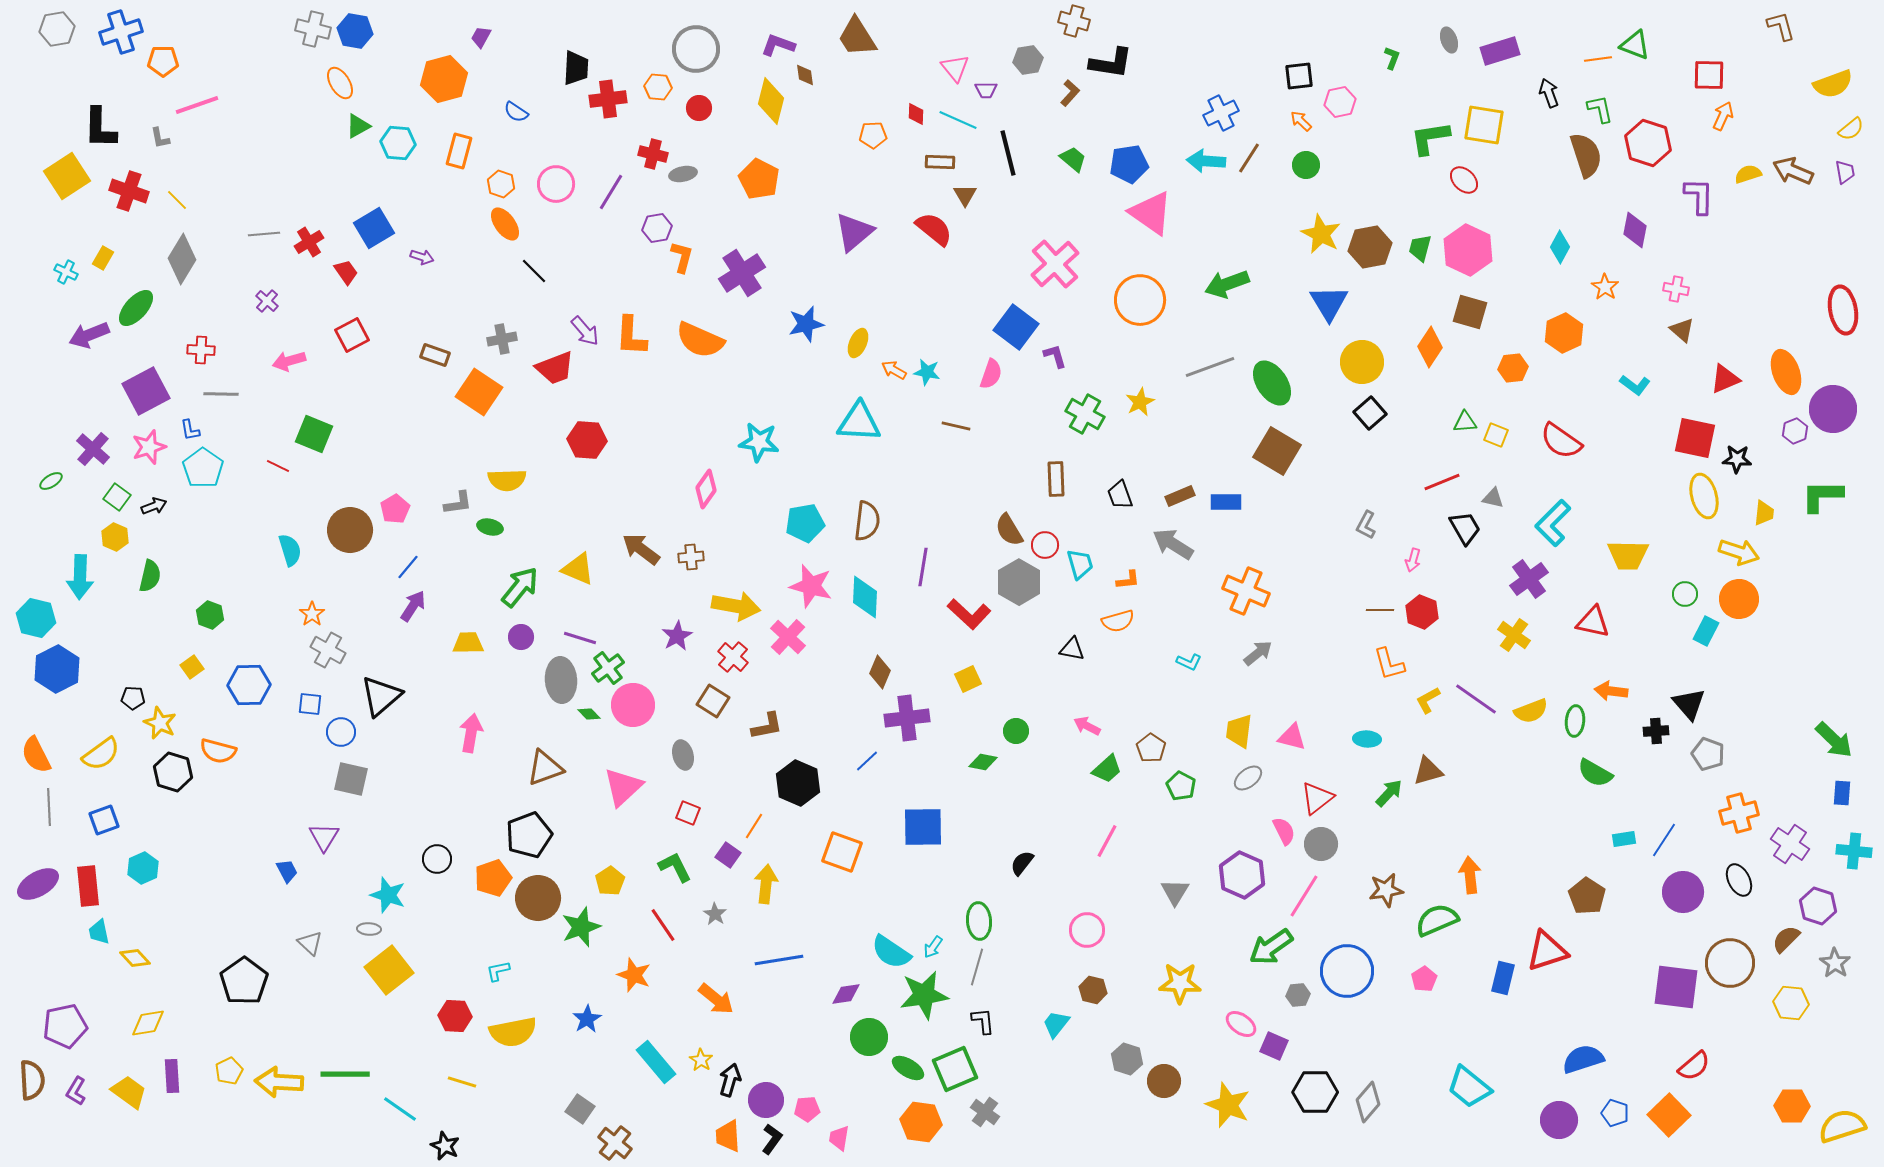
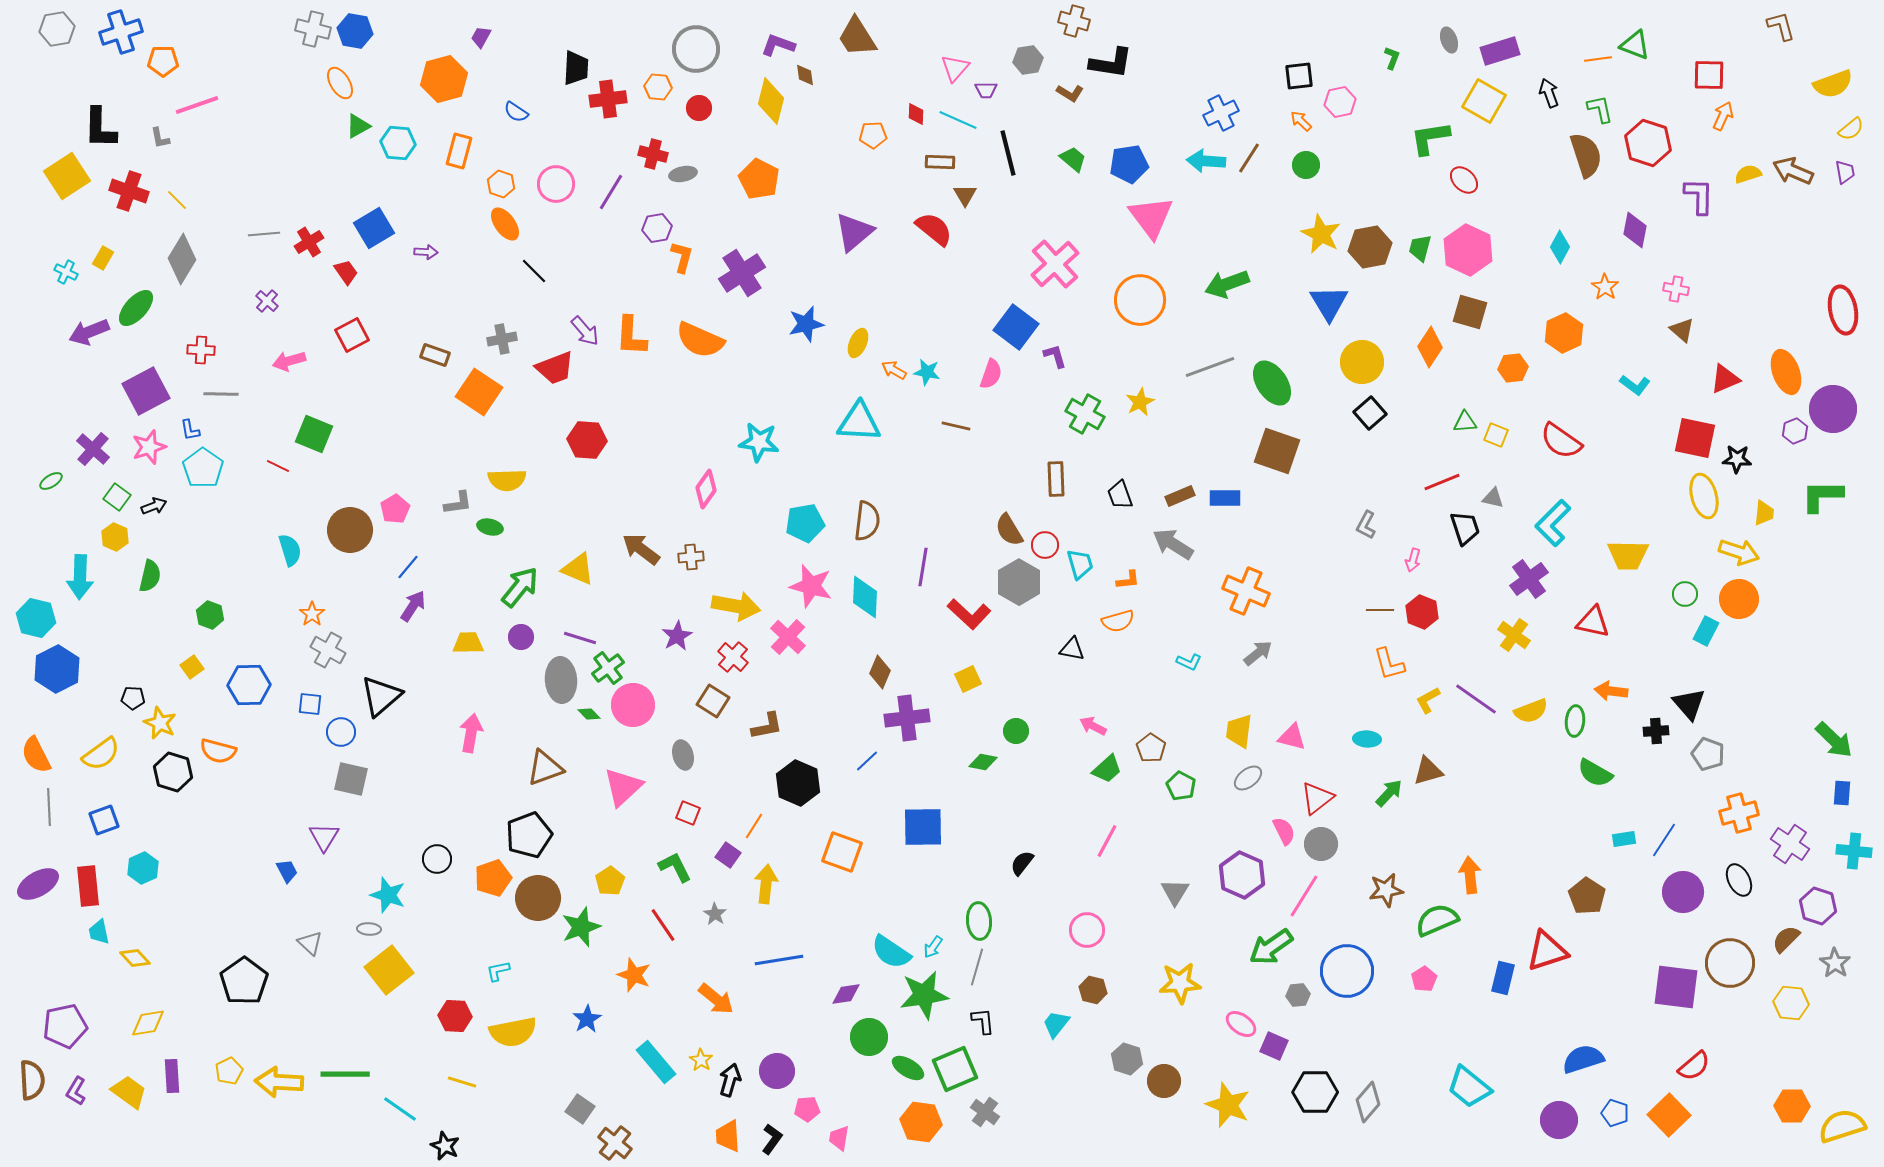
pink triangle at (955, 68): rotated 20 degrees clockwise
brown L-shape at (1070, 93): rotated 80 degrees clockwise
yellow square at (1484, 125): moved 24 px up; rotated 21 degrees clockwise
pink triangle at (1151, 213): moved 4 px down; rotated 18 degrees clockwise
purple arrow at (422, 257): moved 4 px right, 5 px up; rotated 15 degrees counterclockwise
purple arrow at (89, 335): moved 3 px up
brown square at (1277, 451): rotated 12 degrees counterclockwise
blue rectangle at (1226, 502): moved 1 px left, 4 px up
black trapezoid at (1465, 528): rotated 12 degrees clockwise
pink arrow at (1087, 726): moved 6 px right
yellow star at (1180, 983): rotated 6 degrees counterclockwise
purple circle at (766, 1100): moved 11 px right, 29 px up
